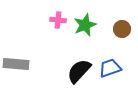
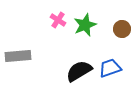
pink cross: rotated 28 degrees clockwise
gray rectangle: moved 2 px right, 8 px up; rotated 10 degrees counterclockwise
black semicircle: rotated 16 degrees clockwise
